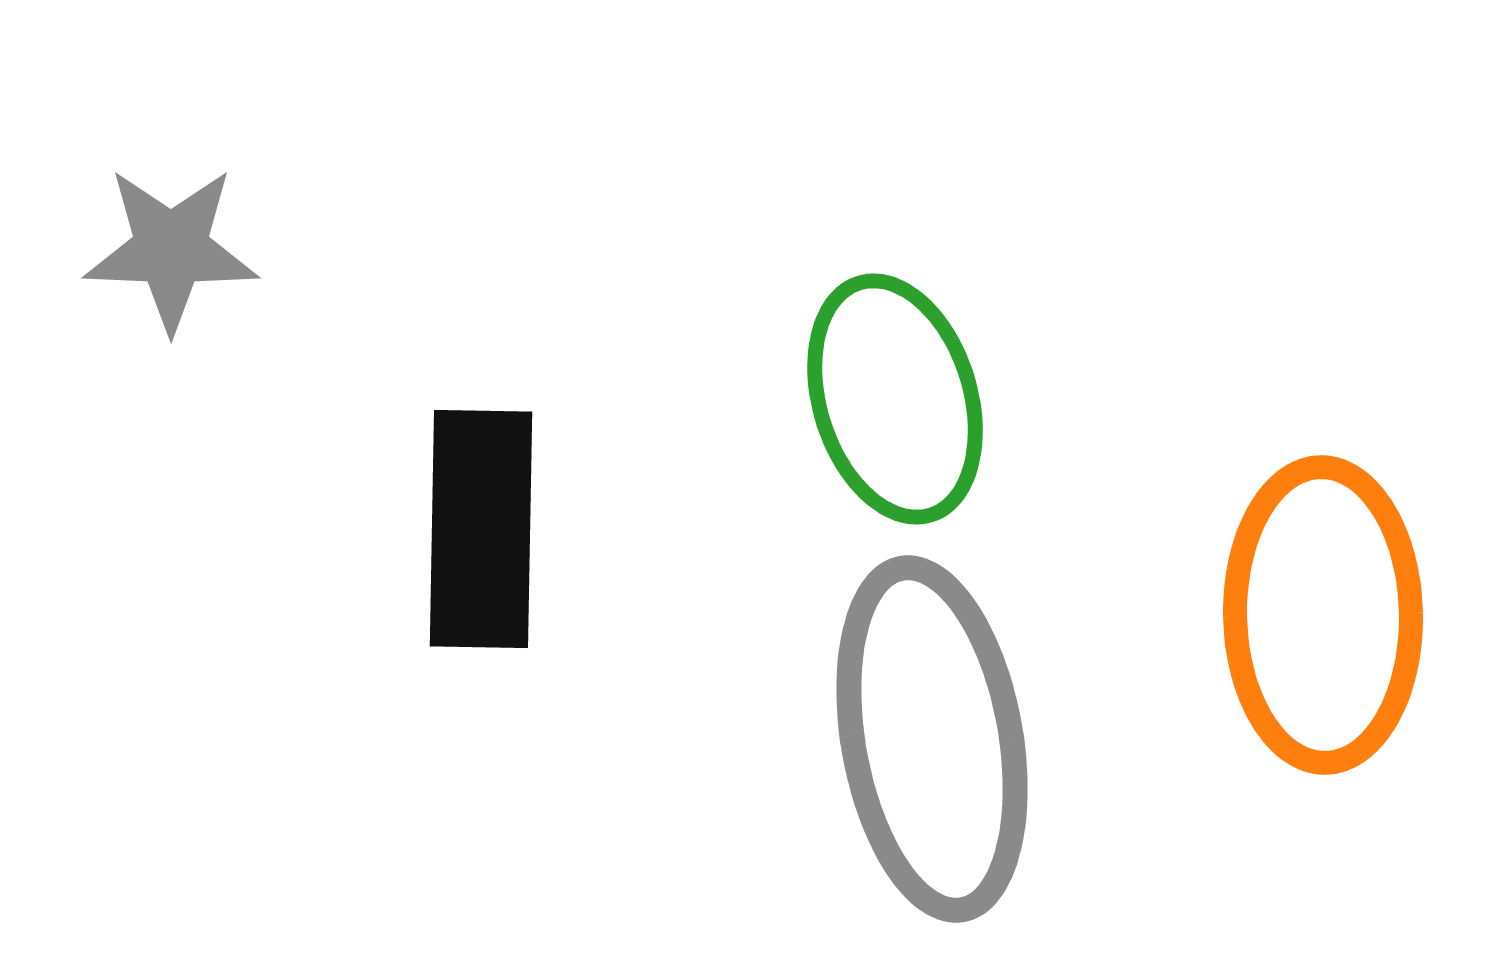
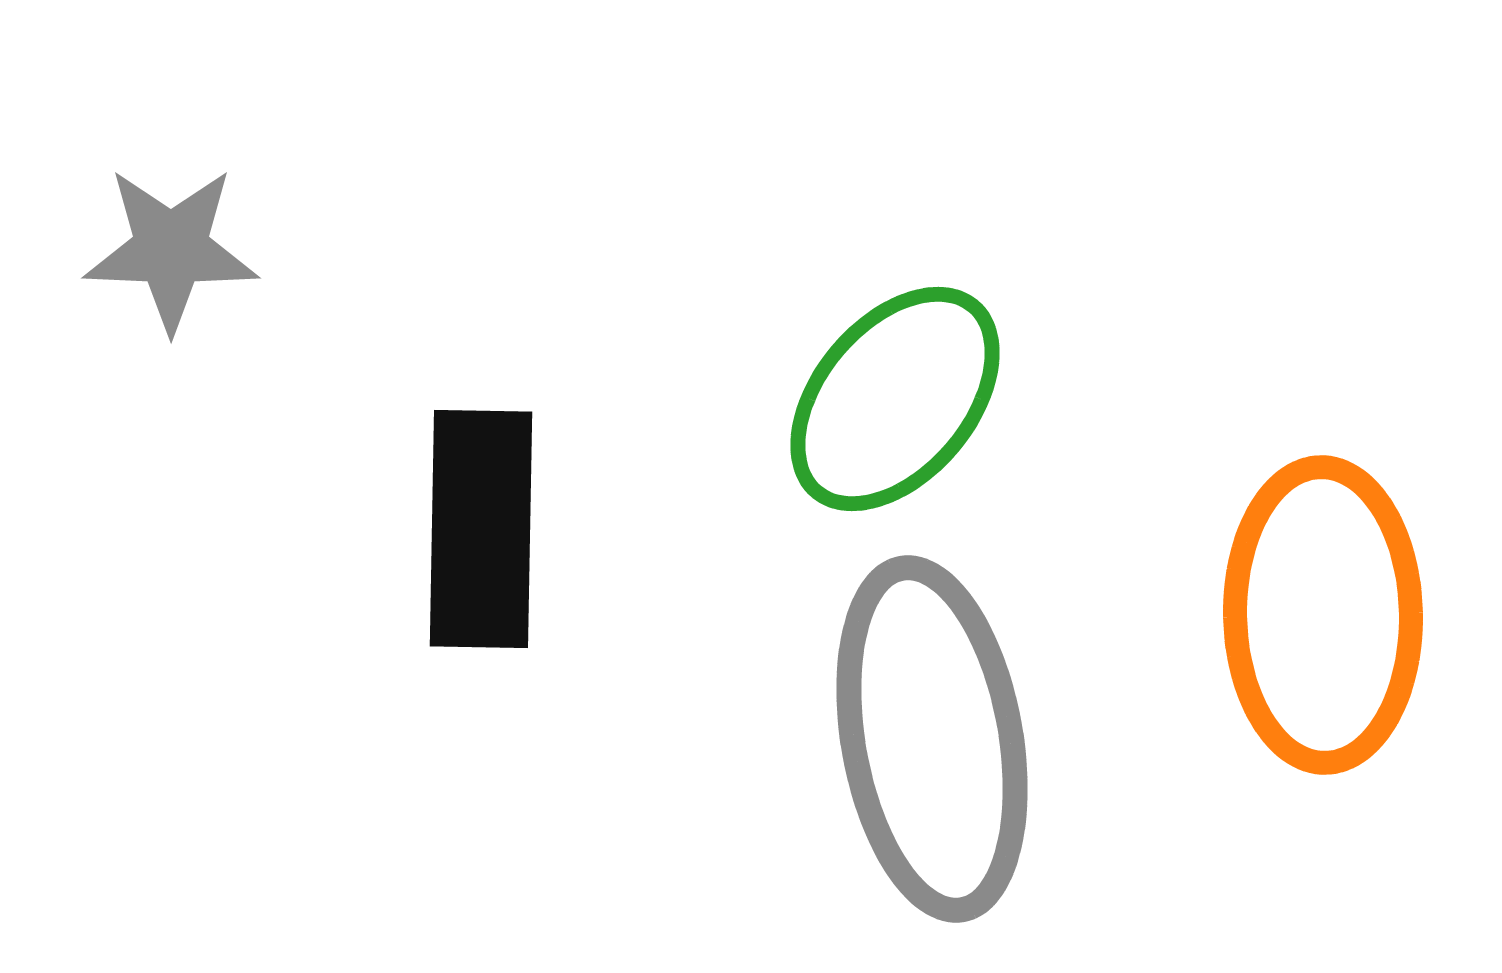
green ellipse: rotated 57 degrees clockwise
